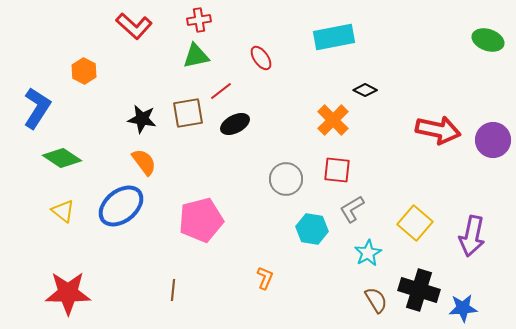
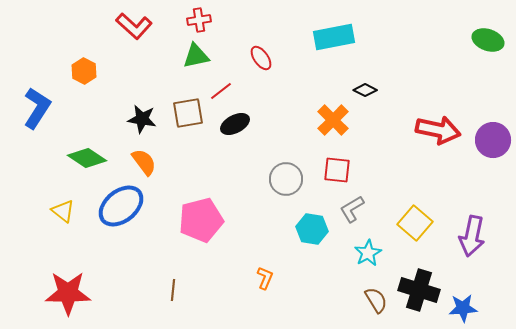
green diamond: moved 25 px right
